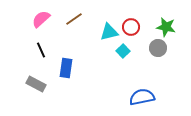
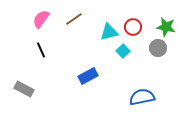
pink semicircle: rotated 12 degrees counterclockwise
red circle: moved 2 px right
blue rectangle: moved 22 px right, 8 px down; rotated 54 degrees clockwise
gray rectangle: moved 12 px left, 5 px down
